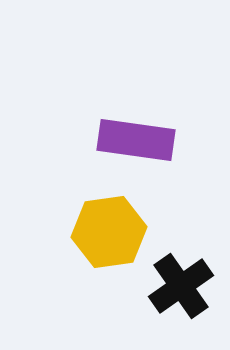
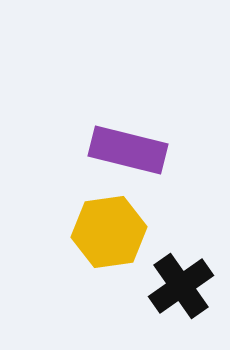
purple rectangle: moved 8 px left, 10 px down; rotated 6 degrees clockwise
